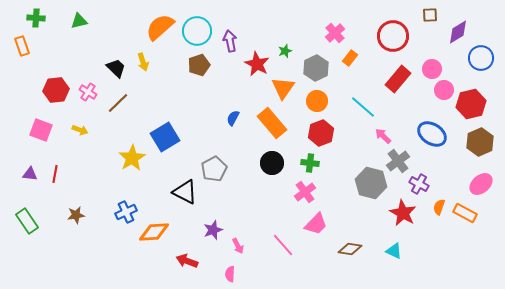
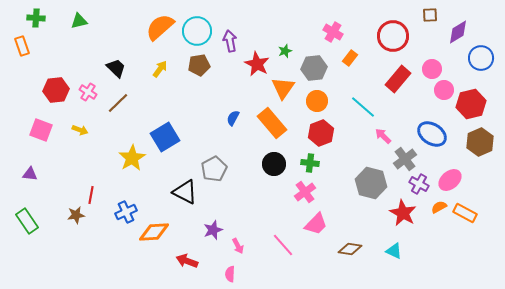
pink cross at (335, 33): moved 2 px left, 1 px up; rotated 18 degrees counterclockwise
yellow arrow at (143, 62): moved 17 px right, 7 px down; rotated 126 degrees counterclockwise
brown pentagon at (199, 65): rotated 10 degrees clockwise
gray hexagon at (316, 68): moved 2 px left; rotated 20 degrees clockwise
gray cross at (398, 161): moved 7 px right, 2 px up
black circle at (272, 163): moved 2 px right, 1 px down
red line at (55, 174): moved 36 px right, 21 px down
pink ellipse at (481, 184): moved 31 px left, 4 px up
orange semicircle at (439, 207): rotated 42 degrees clockwise
